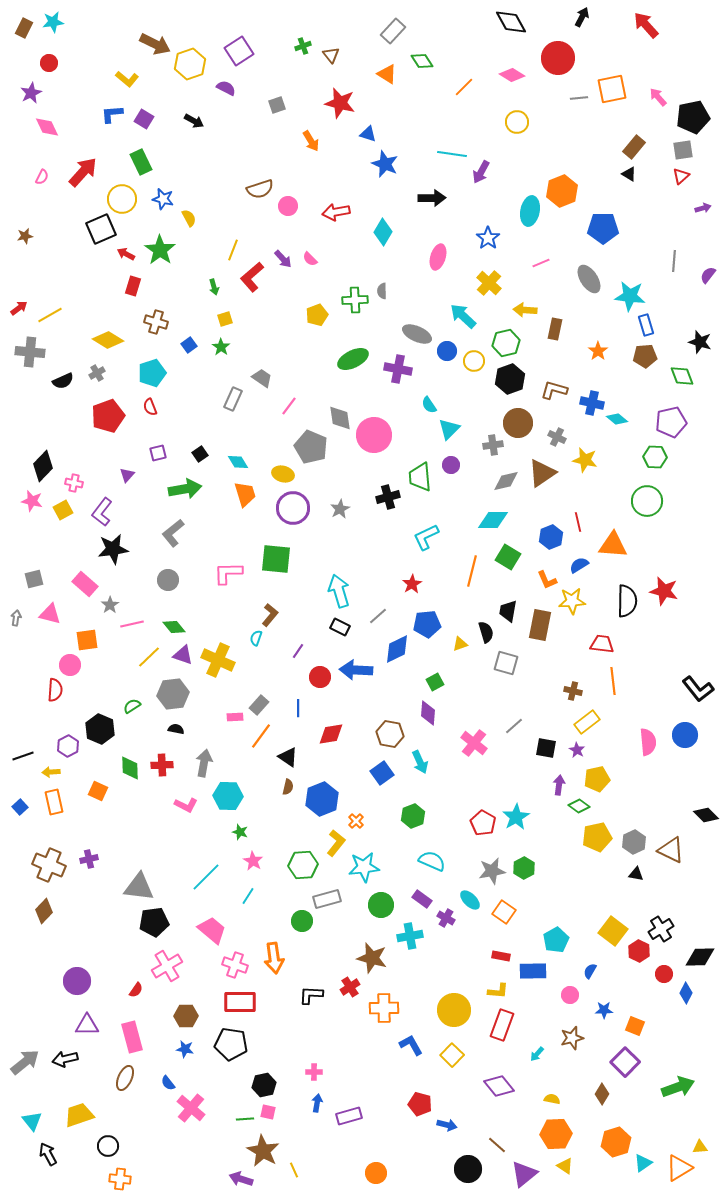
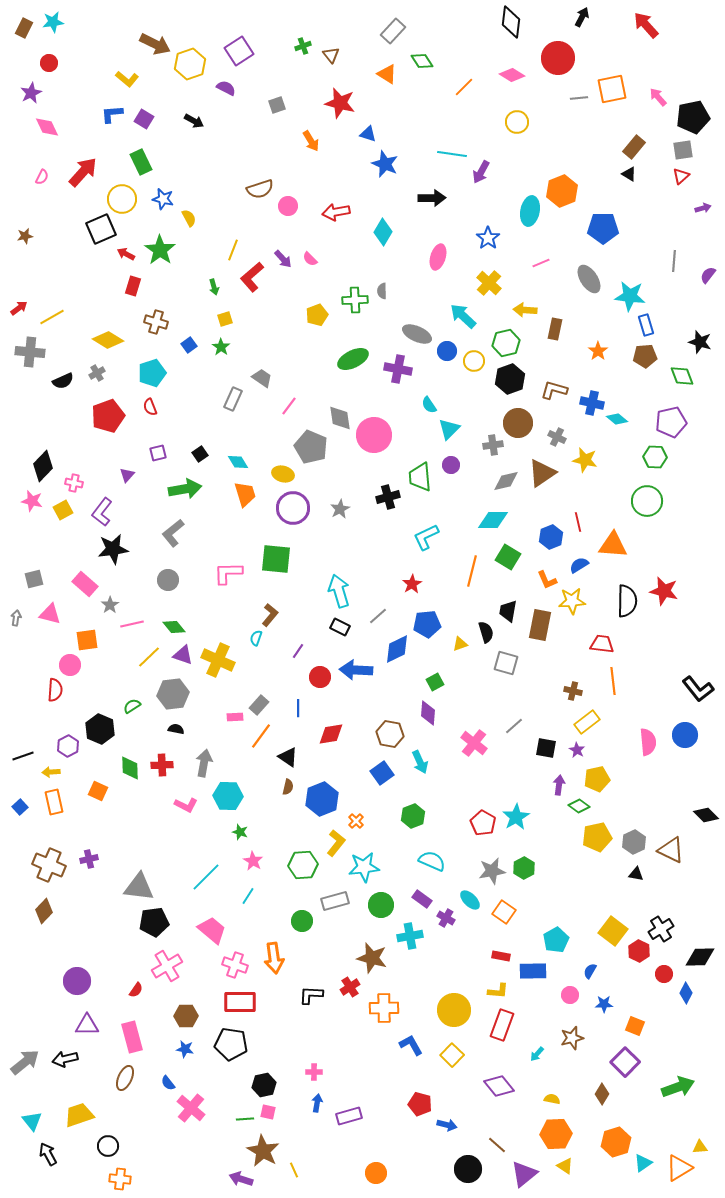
black diamond at (511, 22): rotated 36 degrees clockwise
yellow line at (50, 315): moved 2 px right, 2 px down
gray rectangle at (327, 899): moved 8 px right, 2 px down
blue star at (604, 1010): moved 6 px up
